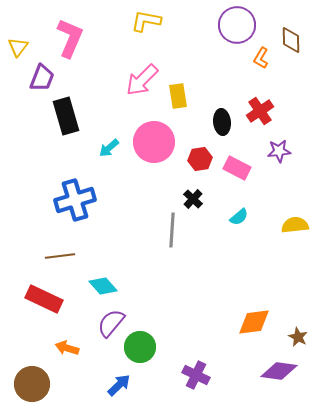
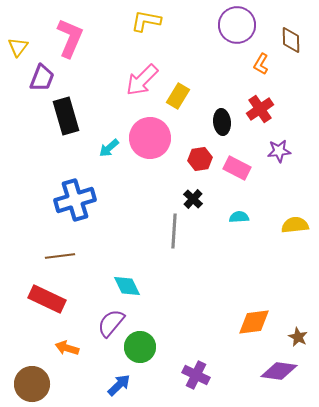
orange L-shape: moved 6 px down
yellow rectangle: rotated 40 degrees clockwise
red cross: moved 2 px up
pink circle: moved 4 px left, 4 px up
cyan semicircle: rotated 144 degrees counterclockwise
gray line: moved 2 px right, 1 px down
cyan diamond: moved 24 px right; rotated 16 degrees clockwise
red rectangle: moved 3 px right
